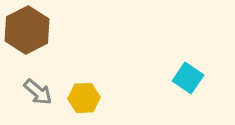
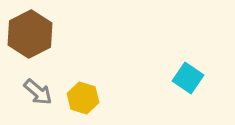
brown hexagon: moved 3 px right, 4 px down
yellow hexagon: moved 1 px left; rotated 20 degrees clockwise
